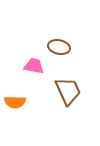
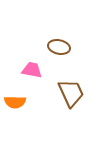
pink trapezoid: moved 2 px left, 4 px down
brown trapezoid: moved 3 px right, 2 px down
